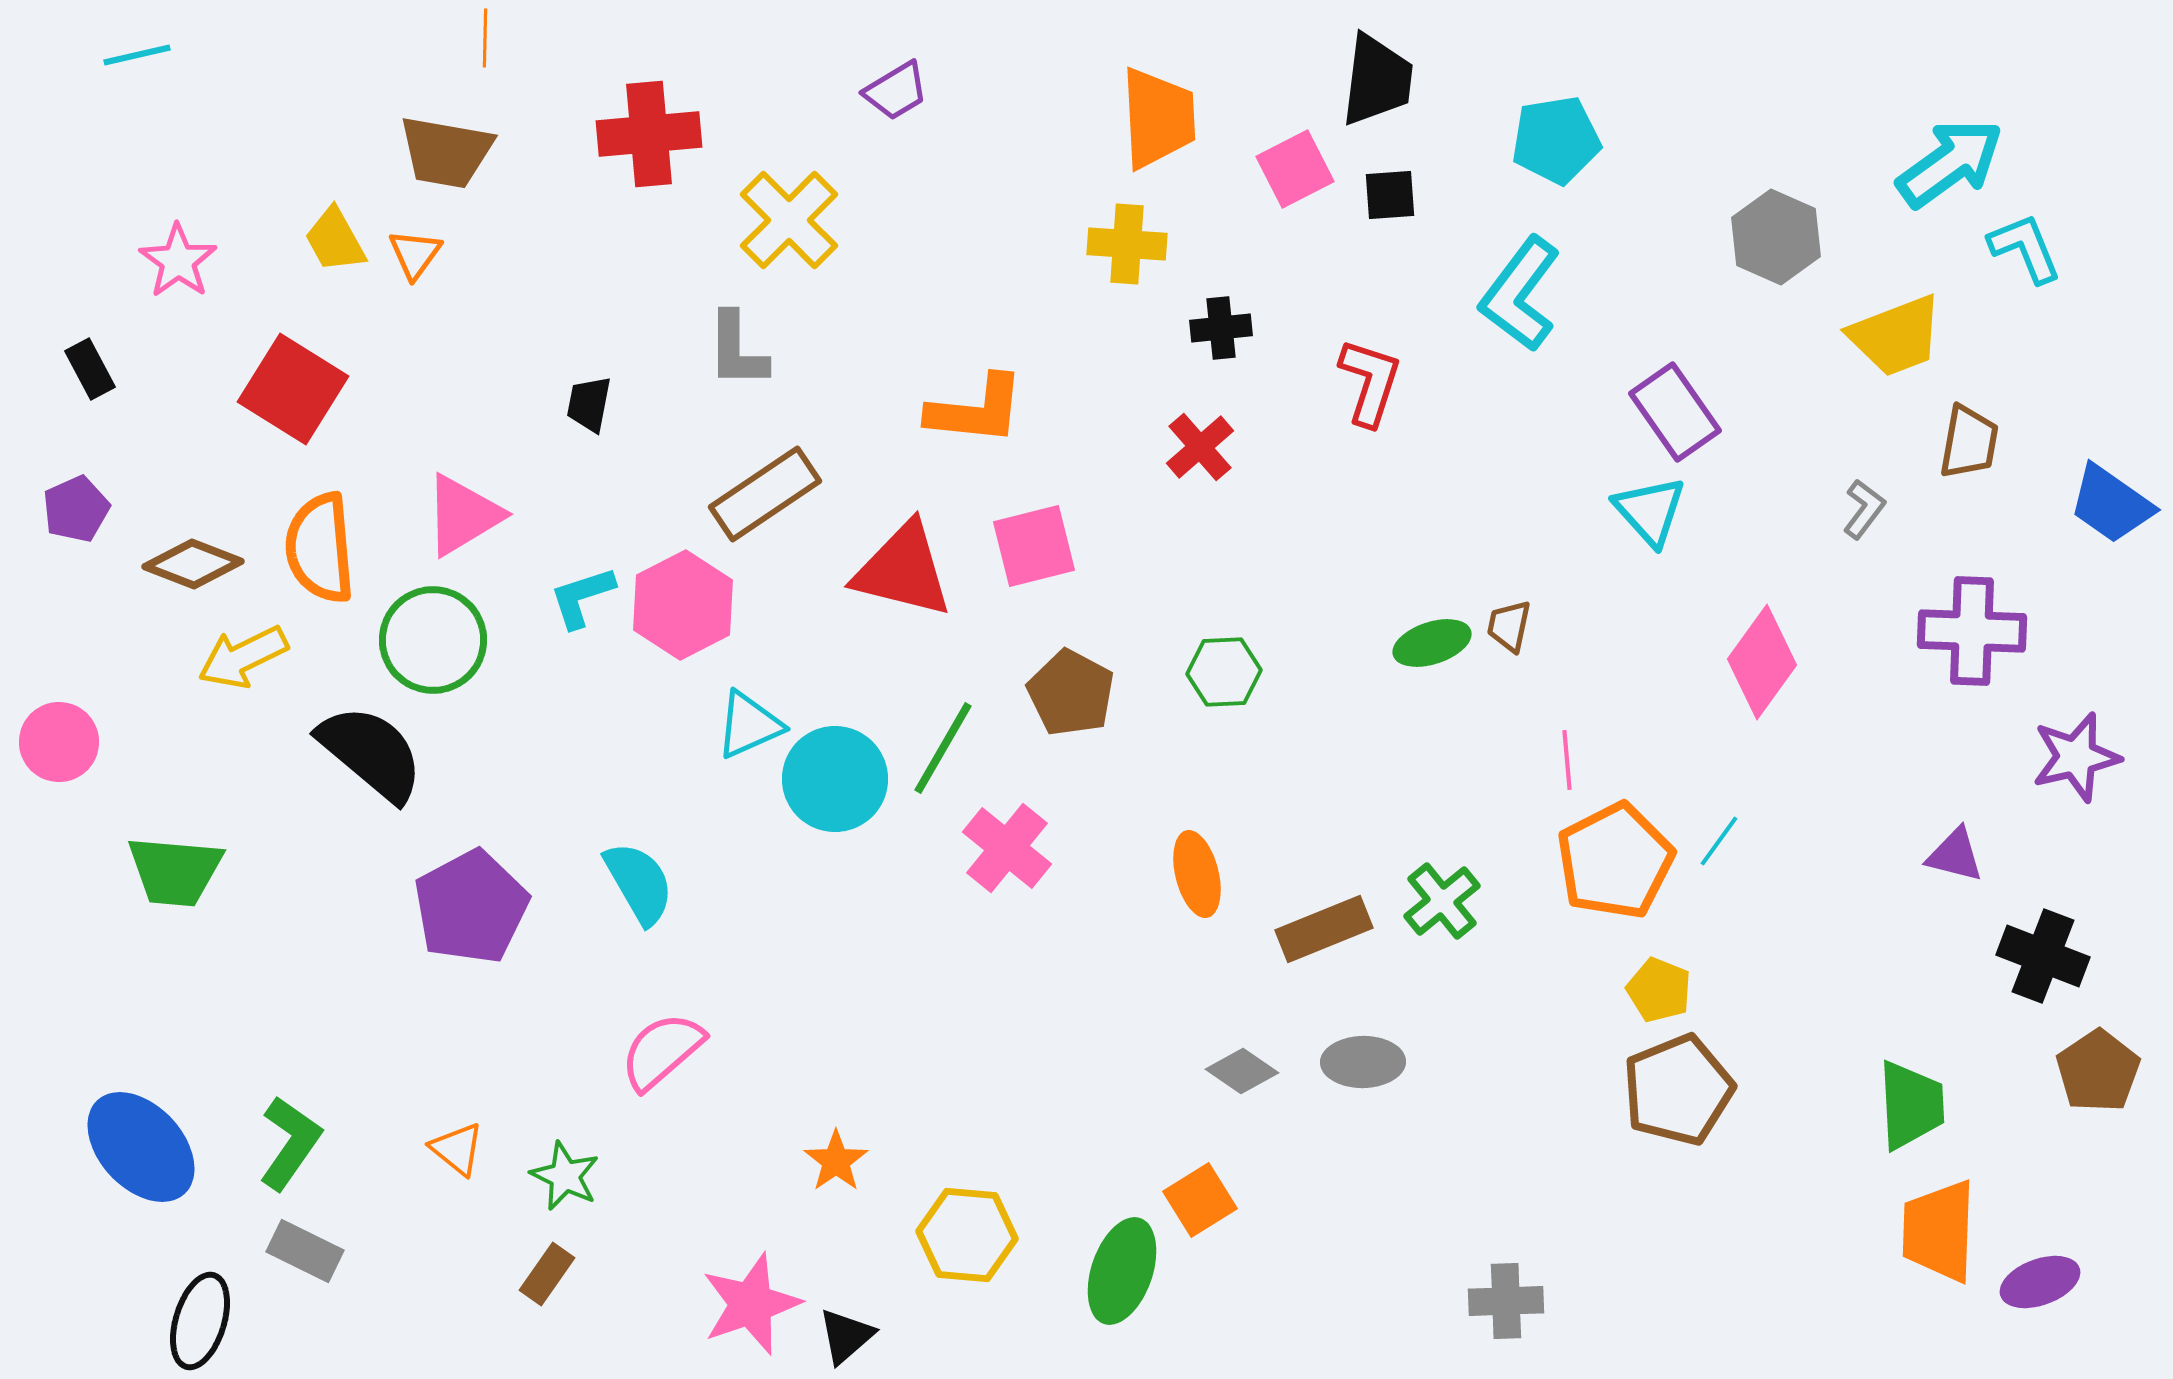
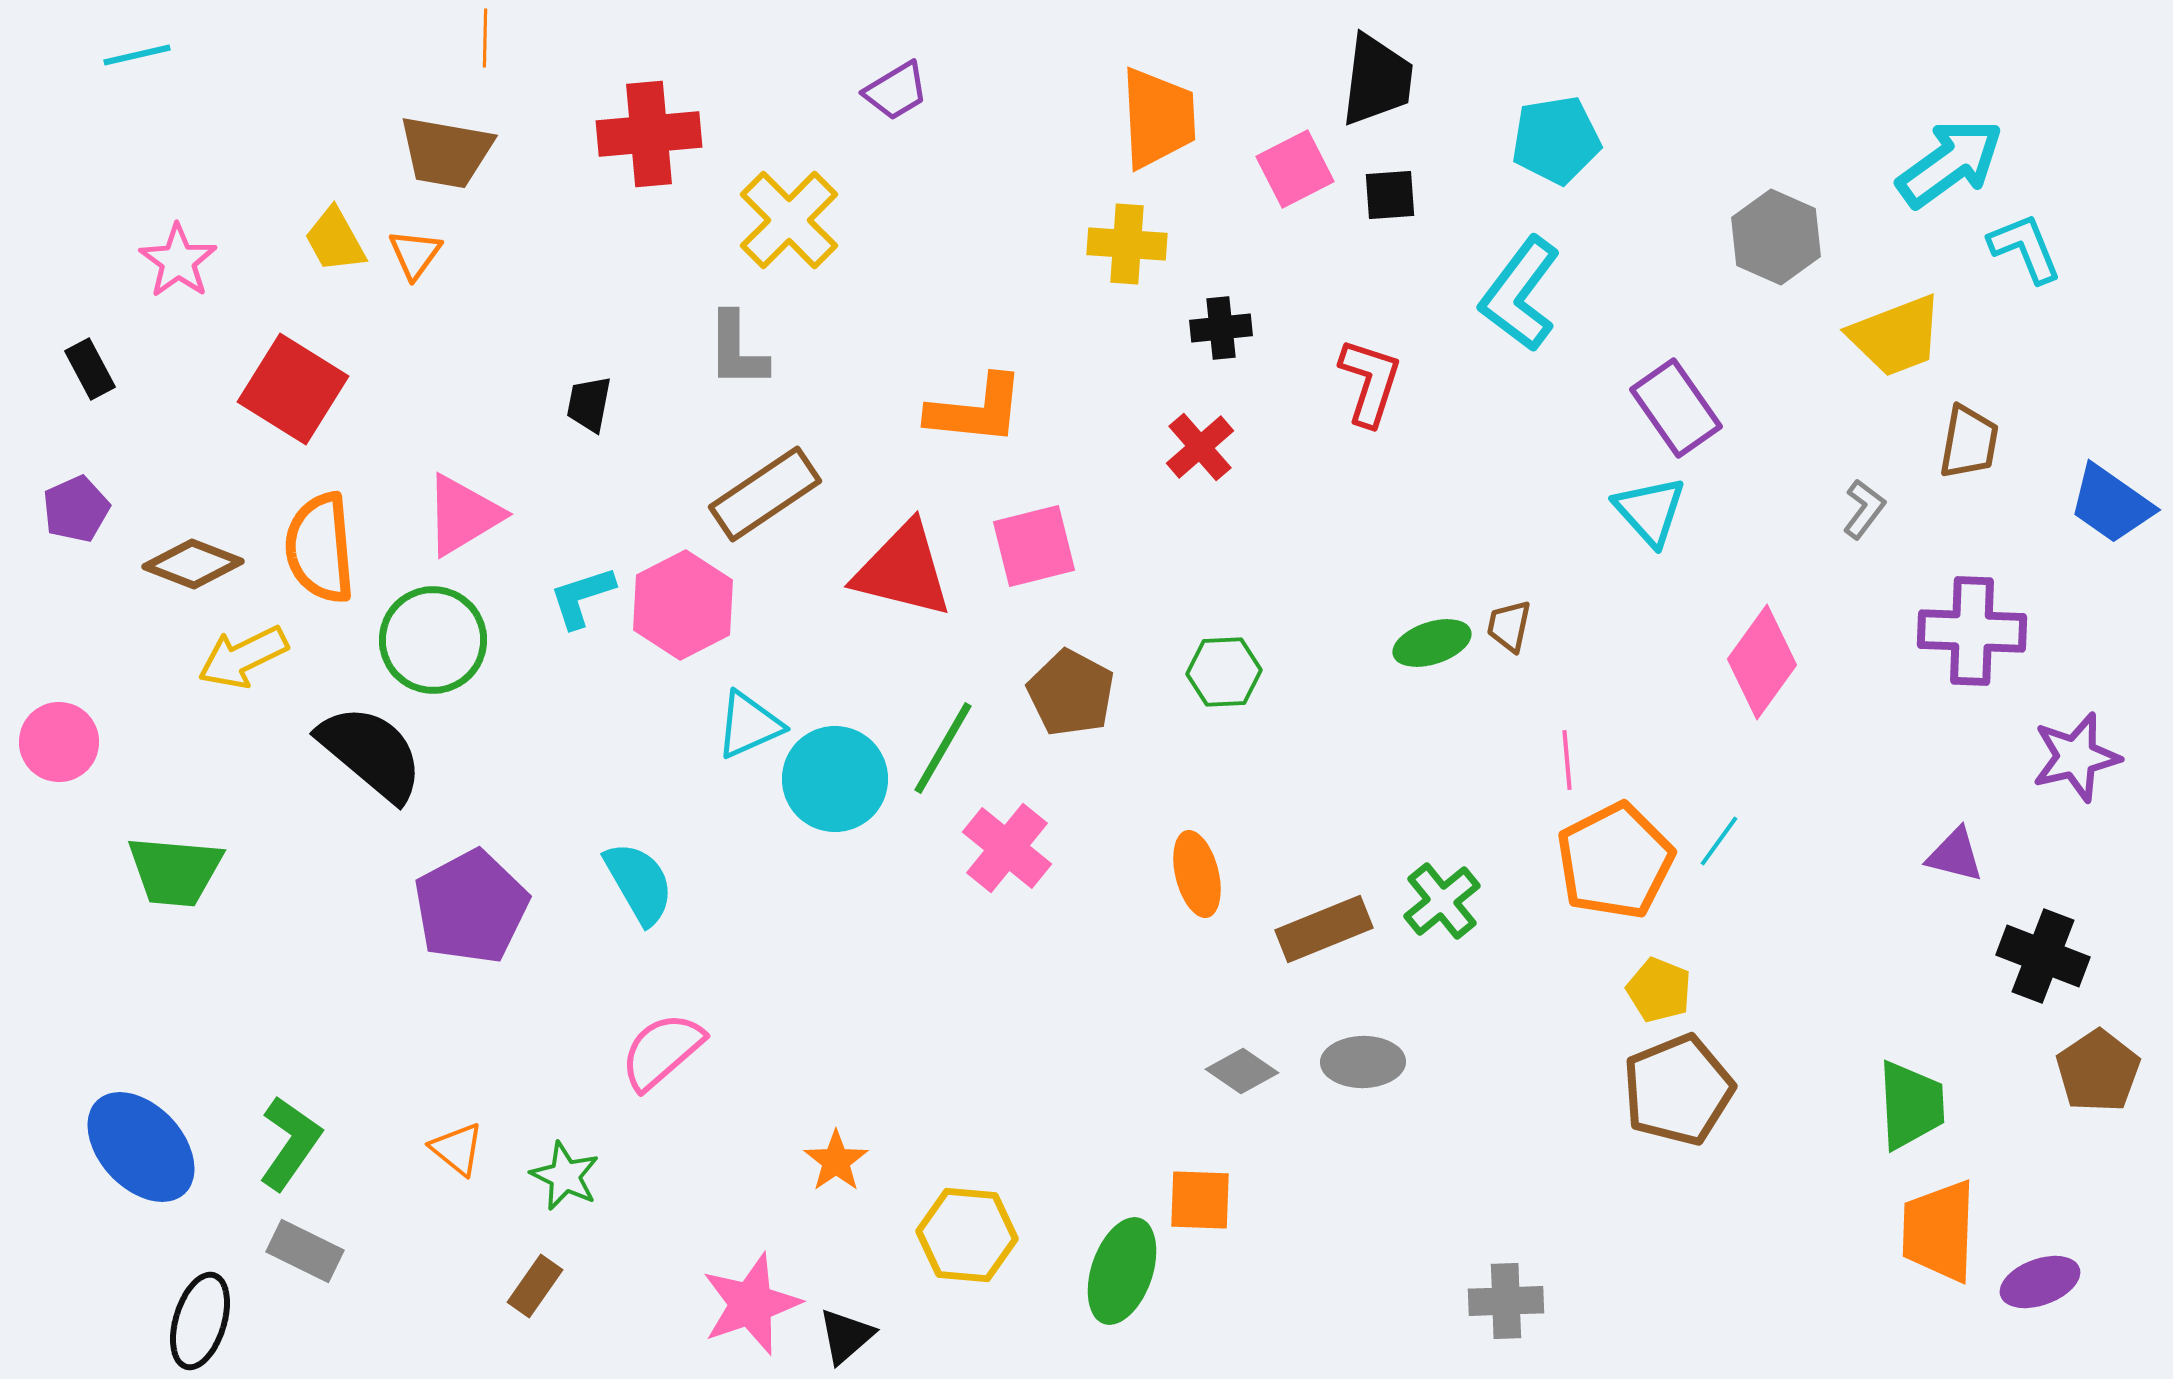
purple rectangle at (1675, 412): moved 1 px right, 4 px up
orange square at (1200, 1200): rotated 34 degrees clockwise
brown rectangle at (547, 1274): moved 12 px left, 12 px down
